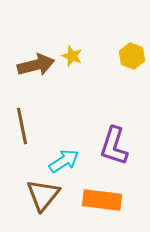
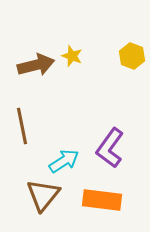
purple L-shape: moved 4 px left, 2 px down; rotated 18 degrees clockwise
